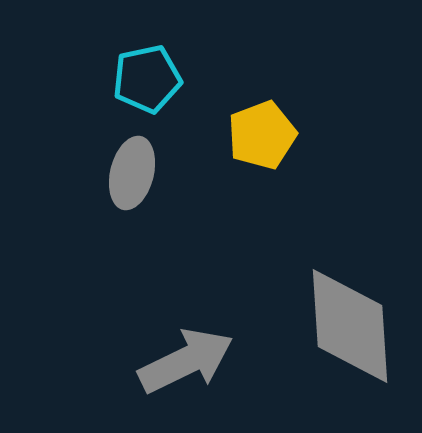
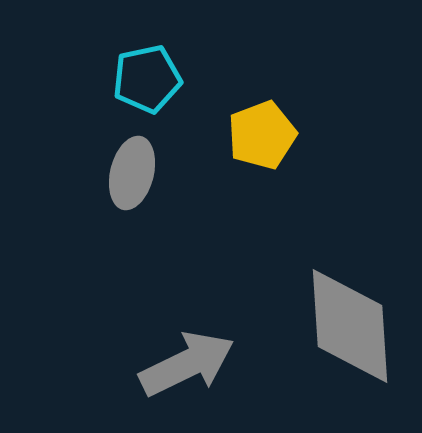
gray arrow: moved 1 px right, 3 px down
